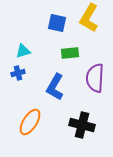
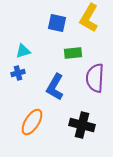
green rectangle: moved 3 px right
orange ellipse: moved 2 px right
